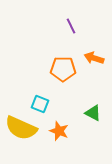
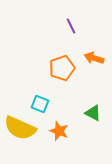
orange pentagon: moved 1 px left, 1 px up; rotated 20 degrees counterclockwise
yellow semicircle: moved 1 px left
